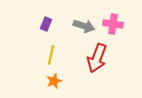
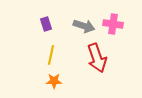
purple rectangle: rotated 40 degrees counterclockwise
red arrow: rotated 40 degrees counterclockwise
orange star: rotated 21 degrees clockwise
